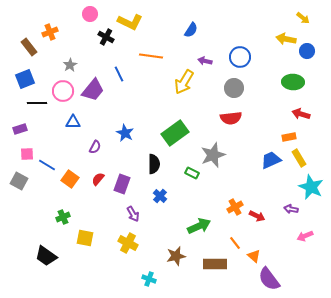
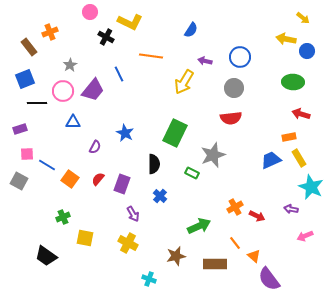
pink circle at (90, 14): moved 2 px up
green rectangle at (175, 133): rotated 28 degrees counterclockwise
